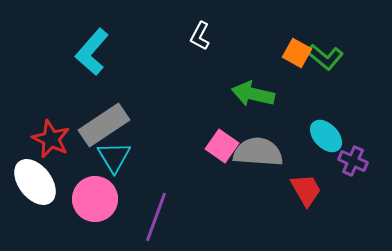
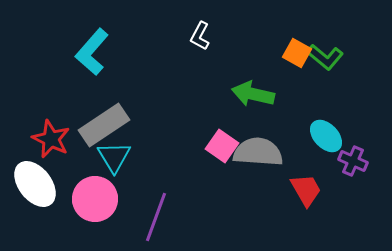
white ellipse: moved 2 px down
